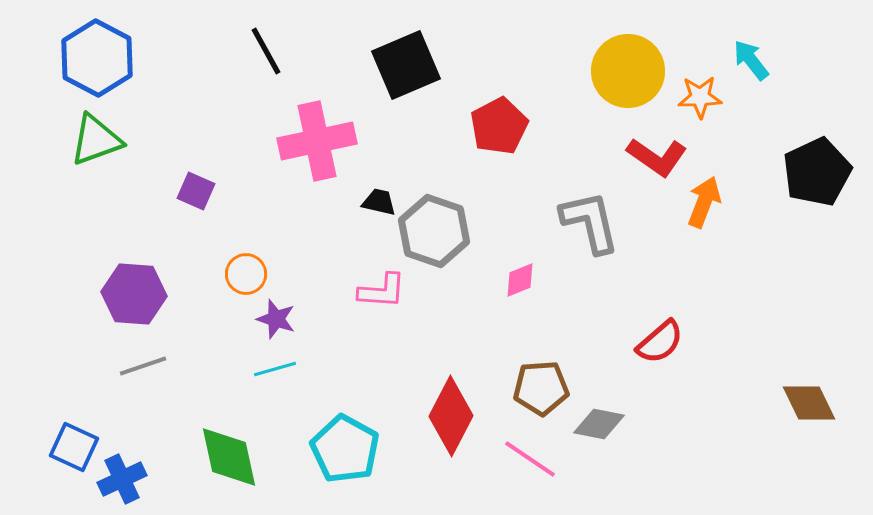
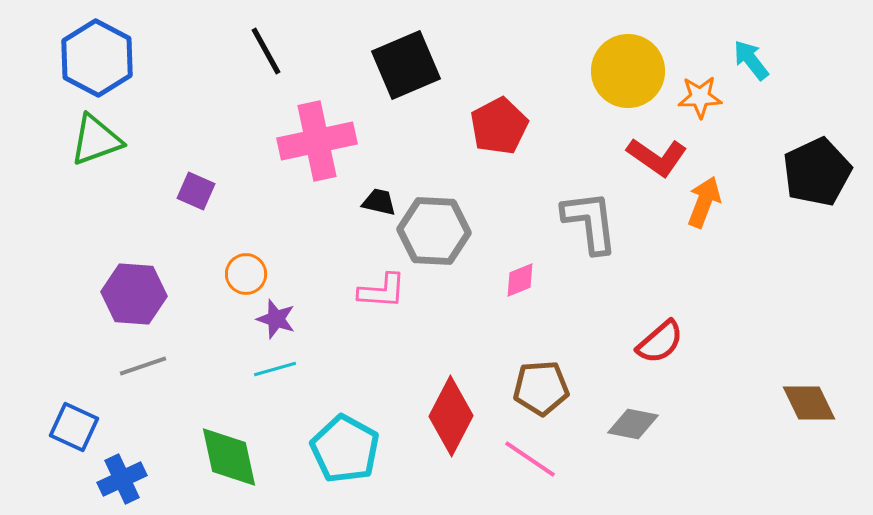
gray L-shape: rotated 6 degrees clockwise
gray hexagon: rotated 16 degrees counterclockwise
gray diamond: moved 34 px right
blue square: moved 20 px up
